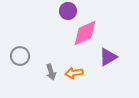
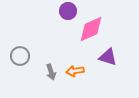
pink diamond: moved 6 px right, 4 px up
purple triangle: rotated 48 degrees clockwise
orange arrow: moved 1 px right, 2 px up
